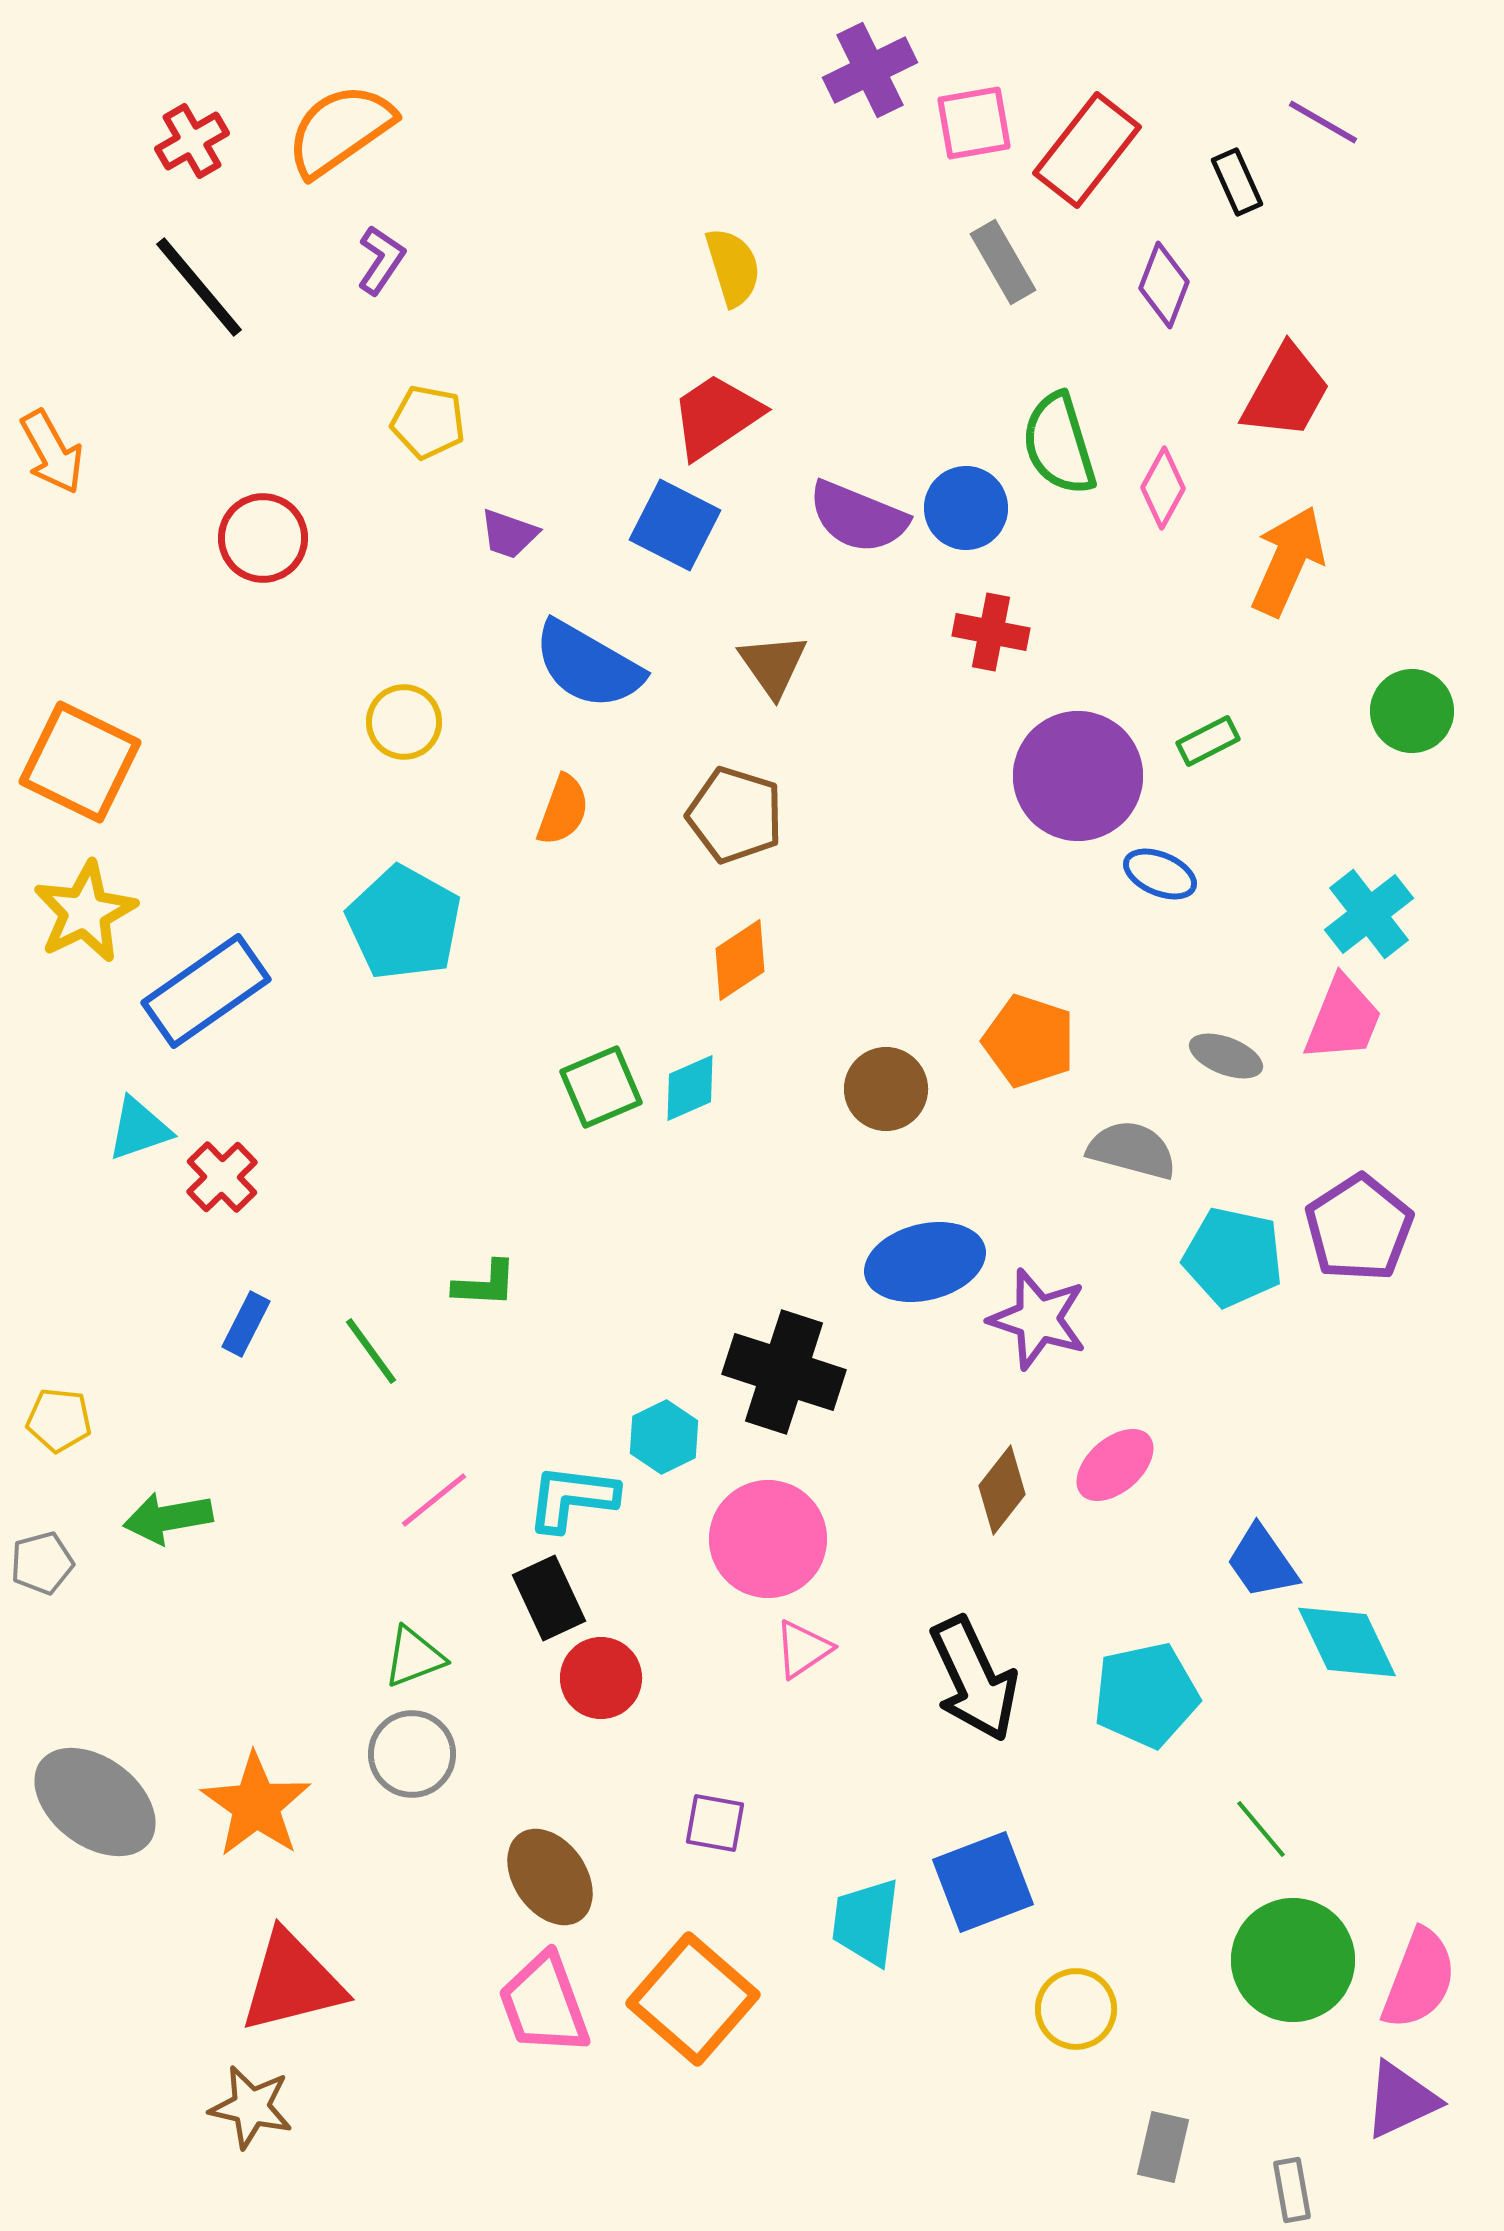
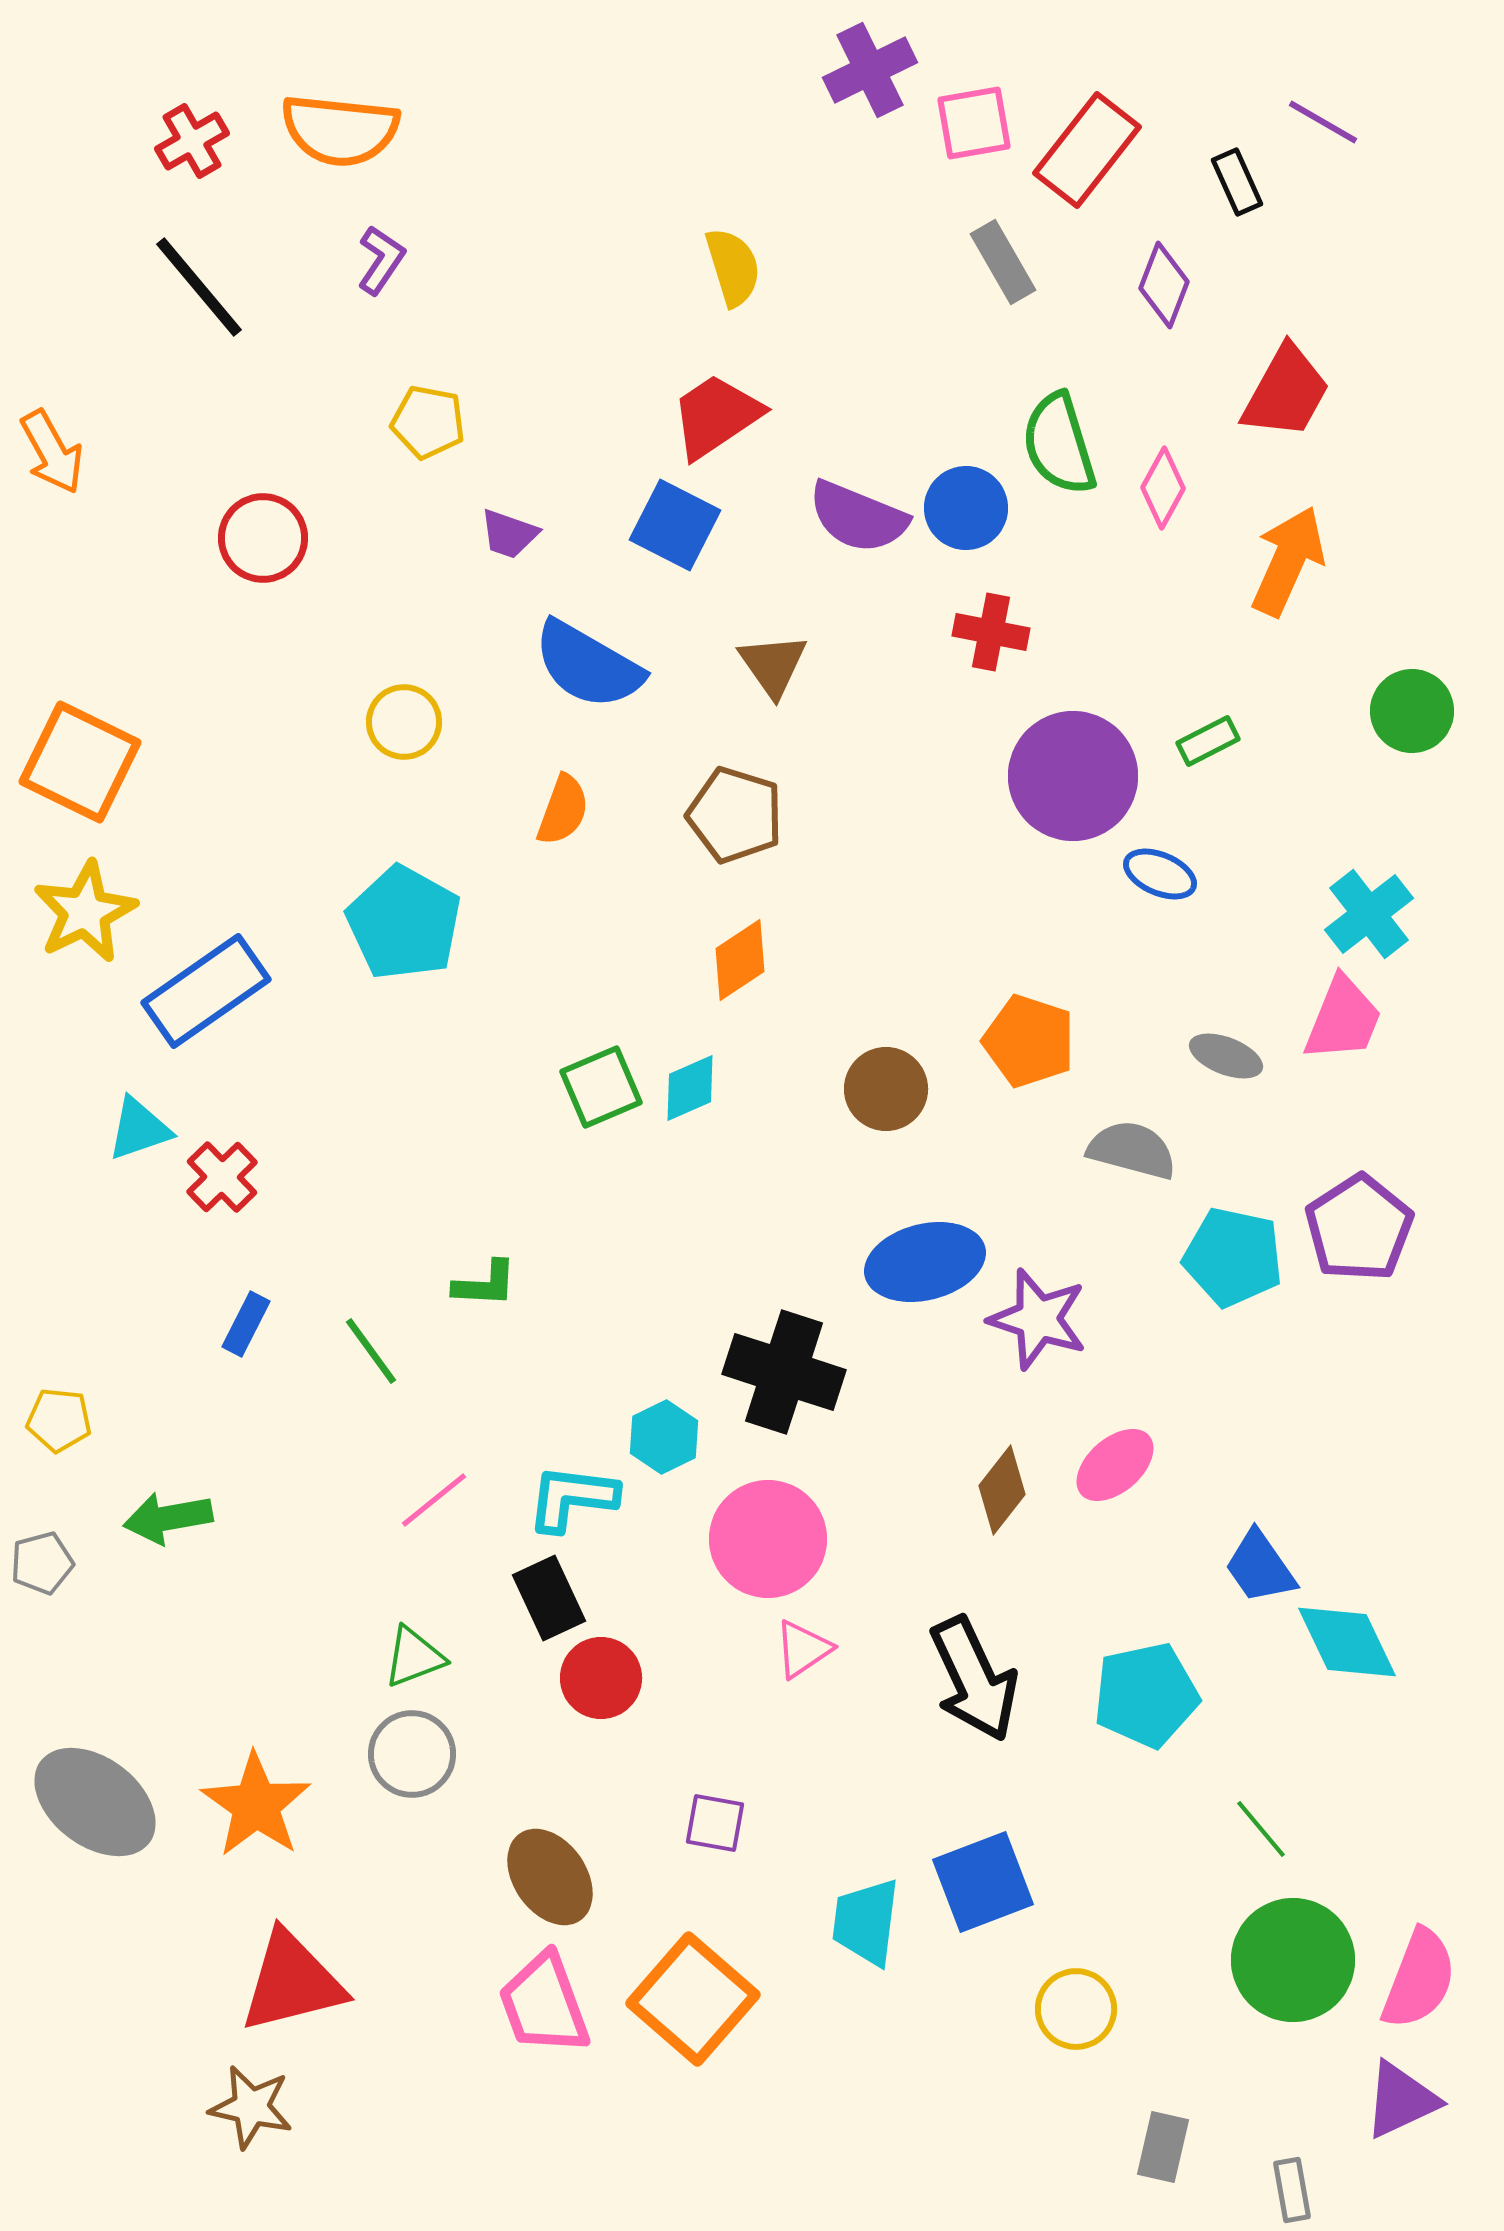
orange semicircle at (340, 130): rotated 139 degrees counterclockwise
purple circle at (1078, 776): moved 5 px left
blue trapezoid at (1262, 1562): moved 2 px left, 5 px down
